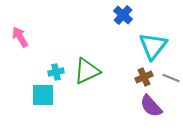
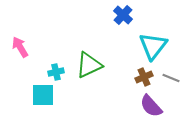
pink arrow: moved 10 px down
green triangle: moved 2 px right, 6 px up
